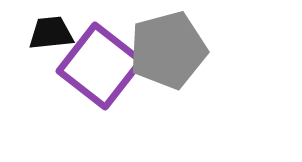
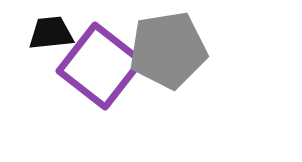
gray pentagon: rotated 6 degrees clockwise
